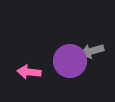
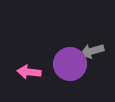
purple circle: moved 3 px down
